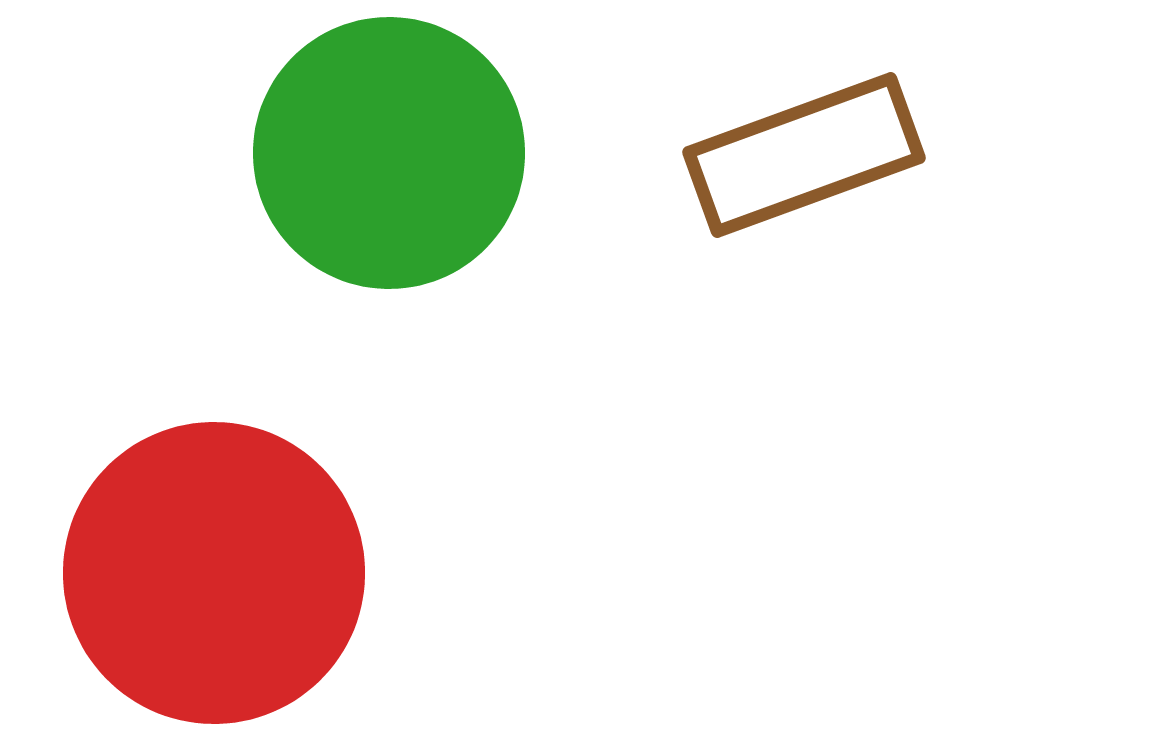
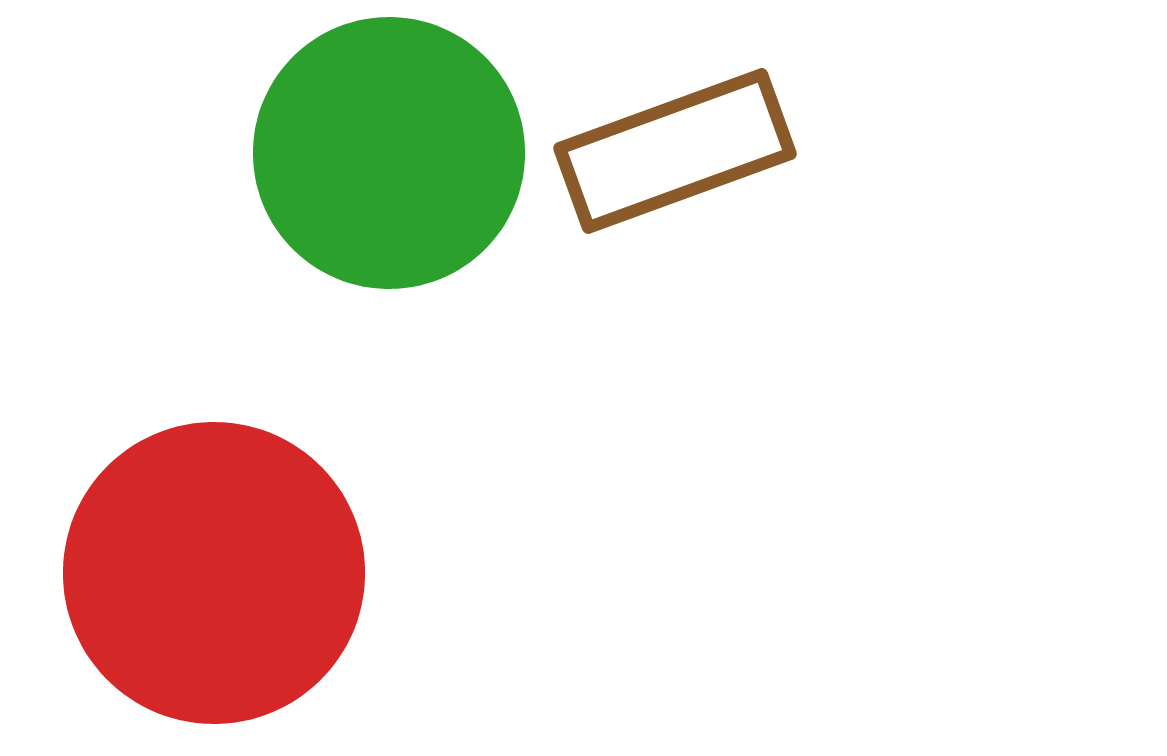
brown rectangle: moved 129 px left, 4 px up
